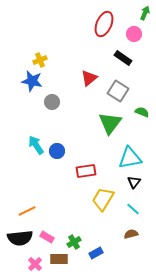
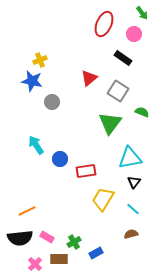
green arrow: moved 3 px left; rotated 120 degrees clockwise
blue circle: moved 3 px right, 8 px down
